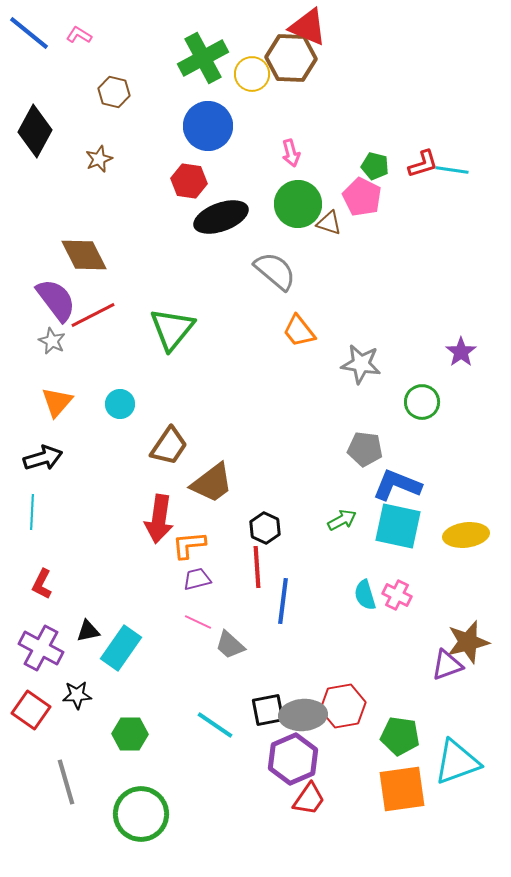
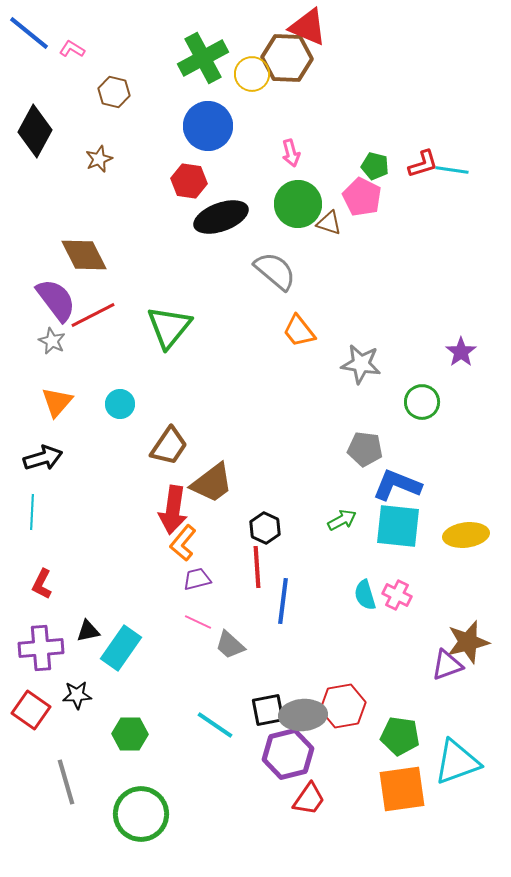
pink L-shape at (79, 35): moved 7 px left, 14 px down
brown hexagon at (291, 58): moved 4 px left
green triangle at (172, 329): moved 3 px left, 2 px up
red arrow at (159, 519): moved 14 px right, 9 px up
cyan square at (398, 526): rotated 6 degrees counterclockwise
orange L-shape at (189, 545): moved 6 px left, 2 px up; rotated 45 degrees counterclockwise
purple cross at (41, 648): rotated 33 degrees counterclockwise
purple hexagon at (293, 759): moved 5 px left, 5 px up; rotated 9 degrees clockwise
